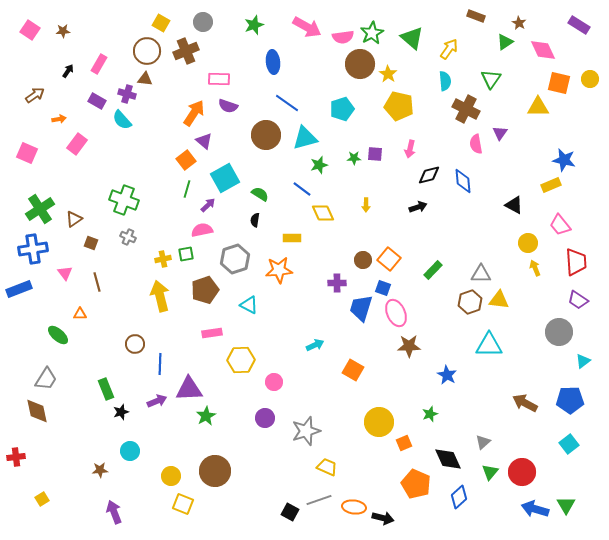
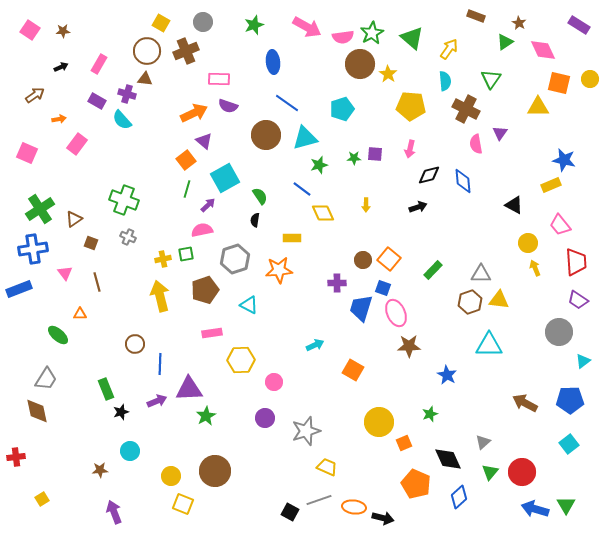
black arrow at (68, 71): moved 7 px left, 4 px up; rotated 32 degrees clockwise
yellow pentagon at (399, 106): moved 12 px right; rotated 8 degrees counterclockwise
orange arrow at (194, 113): rotated 32 degrees clockwise
green semicircle at (260, 194): moved 2 px down; rotated 24 degrees clockwise
